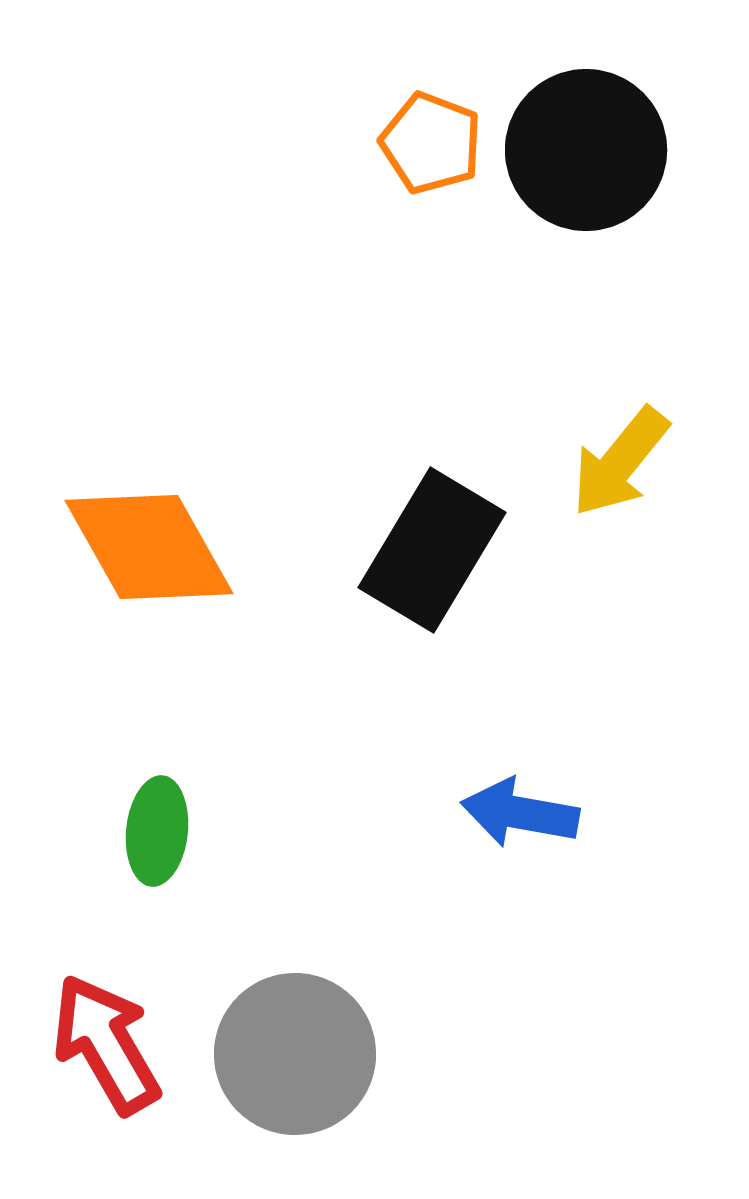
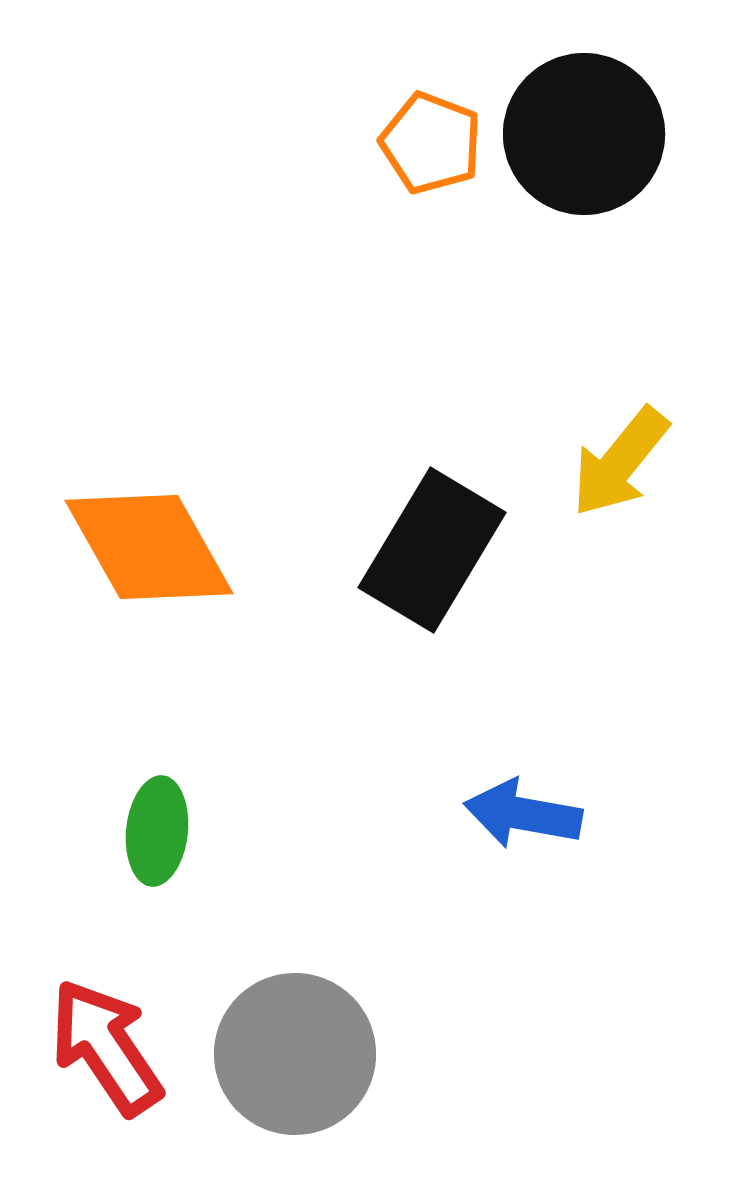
black circle: moved 2 px left, 16 px up
blue arrow: moved 3 px right, 1 px down
red arrow: moved 3 px down; rotated 4 degrees counterclockwise
